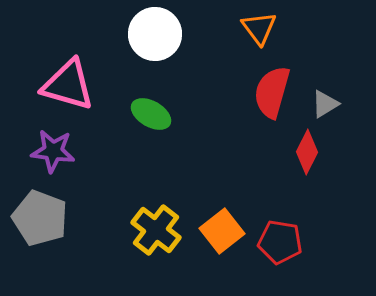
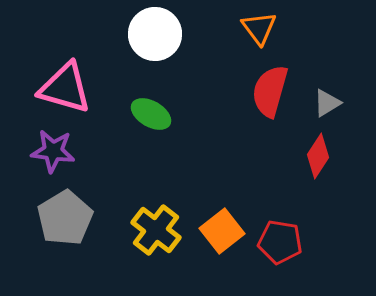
pink triangle: moved 3 px left, 3 px down
red semicircle: moved 2 px left, 1 px up
gray triangle: moved 2 px right, 1 px up
red diamond: moved 11 px right, 4 px down; rotated 6 degrees clockwise
gray pentagon: moved 25 px right; rotated 20 degrees clockwise
